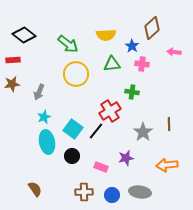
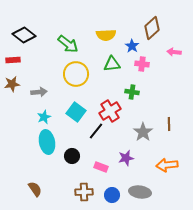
gray arrow: rotated 119 degrees counterclockwise
cyan square: moved 3 px right, 17 px up
